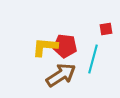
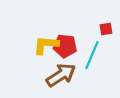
yellow L-shape: moved 1 px right, 2 px up
cyan line: moved 1 px left, 4 px up; rotated 8 degrees clockwise
